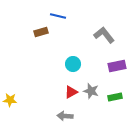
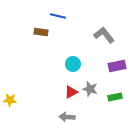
brown rectangle: rotated 24 degrees clockwise
gray star: moved 1 px left, 2 px up
gray arrow: moved 2 px right, 1 px down
